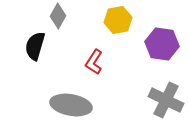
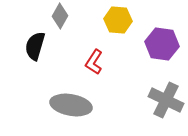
gray diamond: moved 2 px right
yellow hexagon: rotated 16 degrees clockwise
